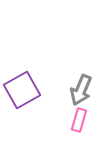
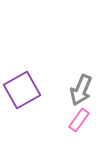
pink rectangle: rotated 20 degrees clockwise
